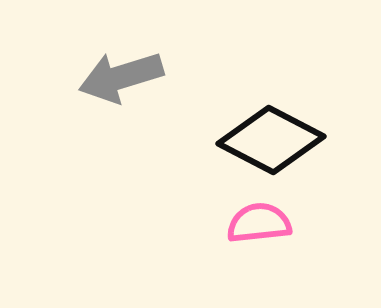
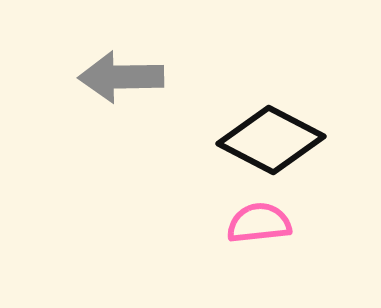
gray arrow: rotated 16 degrees clockwise
